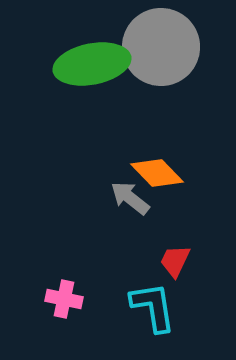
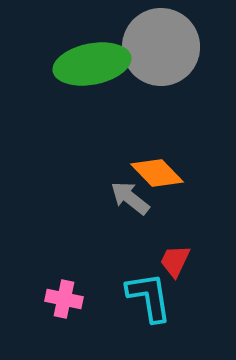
cyan L-shape: moved 4 px left, 10 px up
